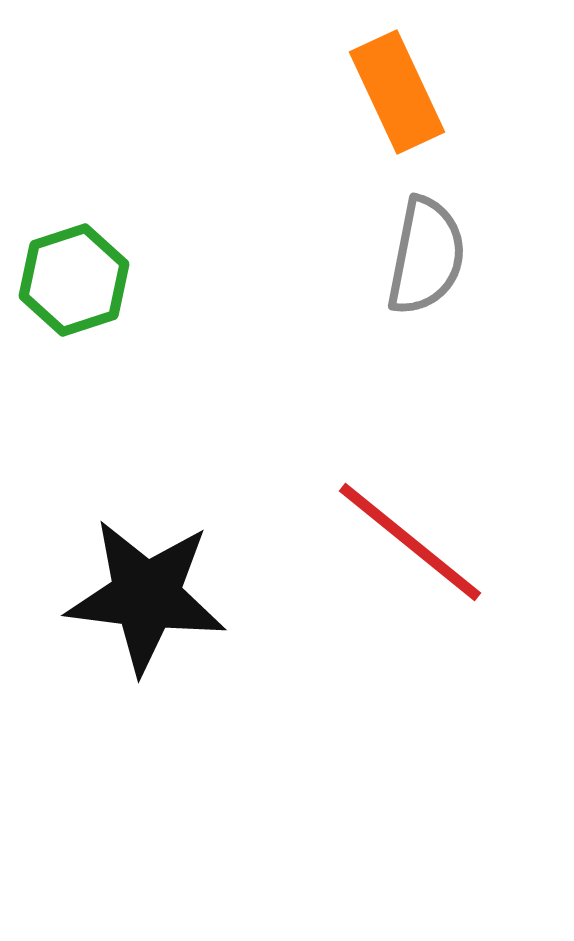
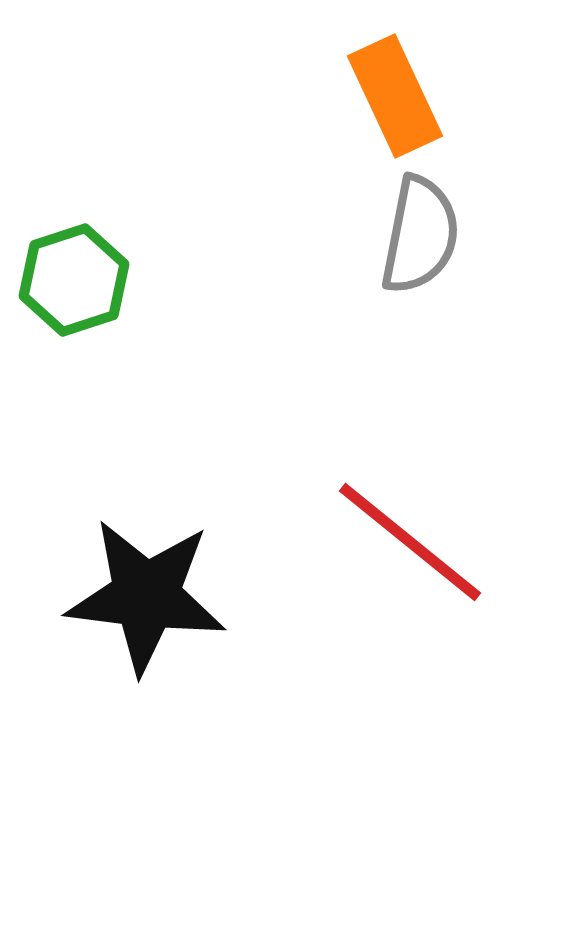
orange rectangle: moved 2 px left, 4 px down
gray semicircle: moved 6 px left, 21 px up
